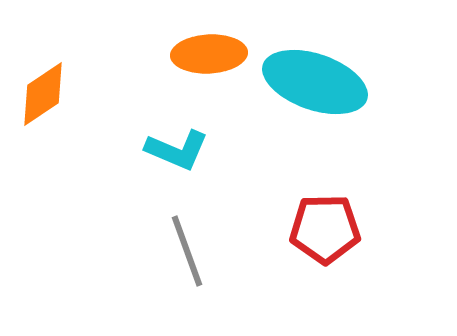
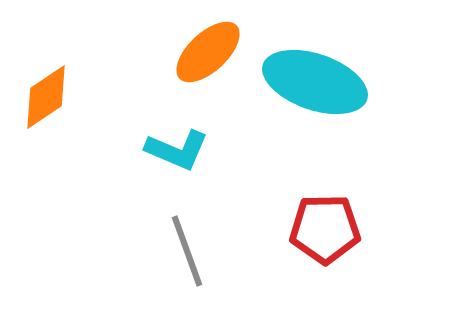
orange ellipse: moved 1 px left, 2 px up; rotated 40 degrees counterclockwise
orange diamond: moved 3 px right, 3 px down
